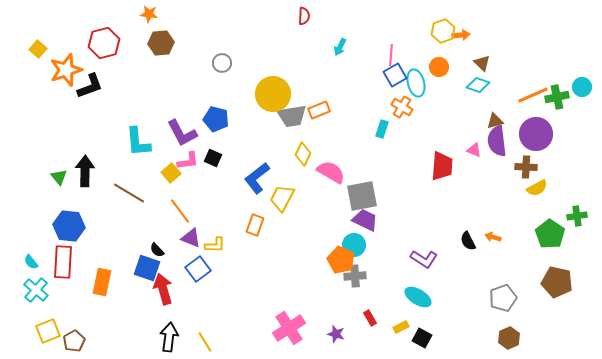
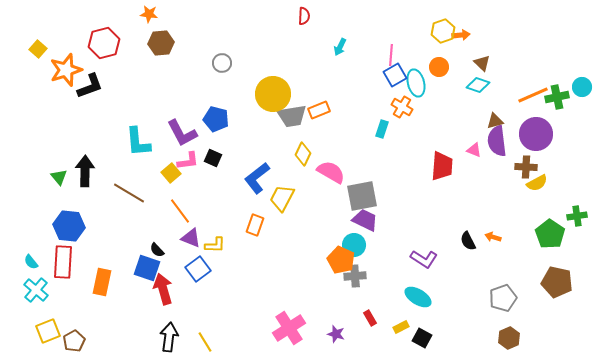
yellow semicircle at (537, 188): moved 5 px up
